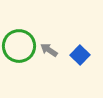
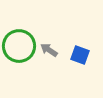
blue square: rotated 24 degrees counterclockwise
